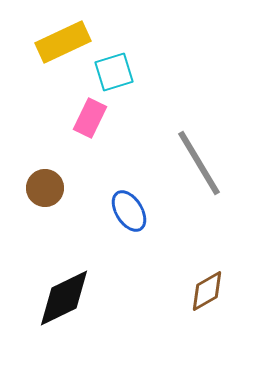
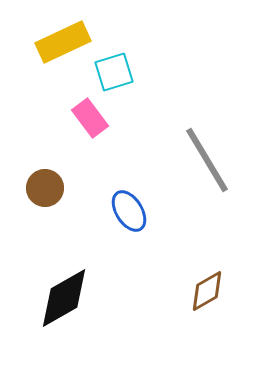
pink rectangle: rotated 63 degrees counterclockwise
gray line: moved 8 px right, 3 px up
black diamond: rotated 4 degrees counterclockwise
